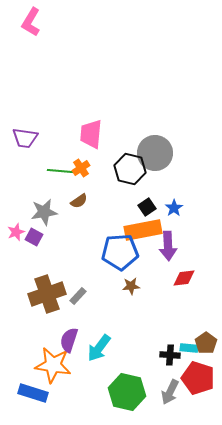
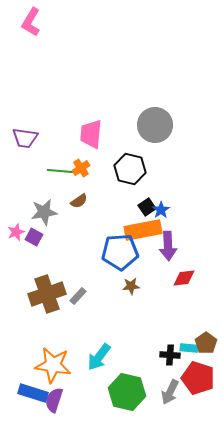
gray circle: moved 28 px up
blue star: moved 13 px left, 2 px down
purple semicircle: moved 15 px left, 60 px down
cyan arrow: moved 9 px down
